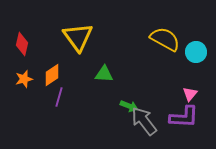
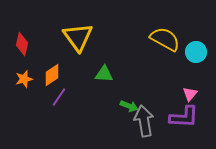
purple line: rotated 18 degrees clockwise
gray arrow: rotated 28 degrees clockwise
